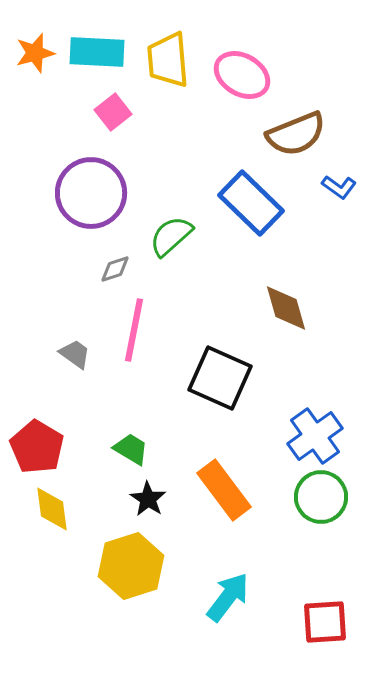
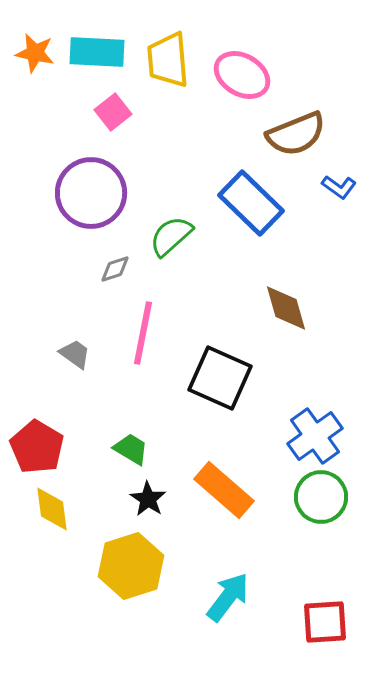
orange star: rotated 27 degrees clockwise
pink line: moved 9 px right, 3 px down
orange rectangle: rotated 12 degrees counterclockwise
